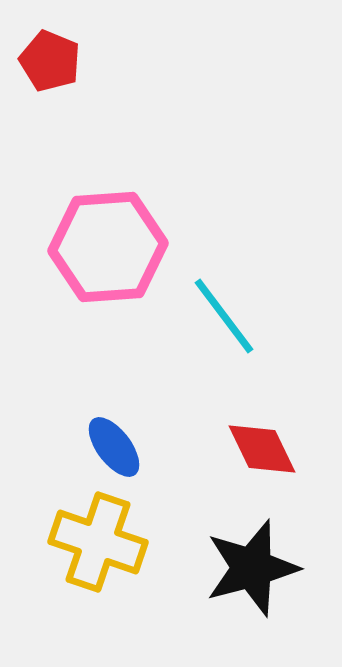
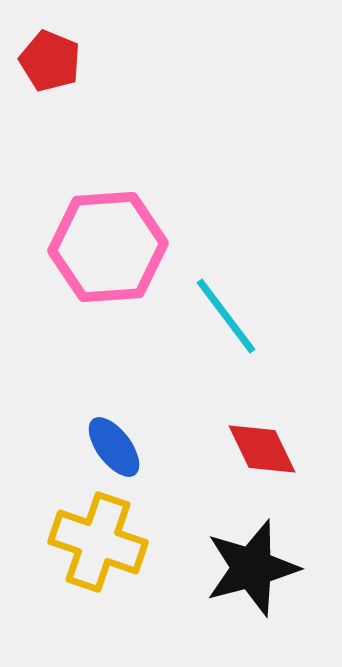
cyan line: moved 2 px right
